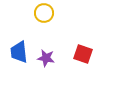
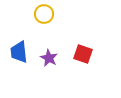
yellow circle: moved 1 px down
purple star: moved 3 px right; rotated 18 degrees clockwise
